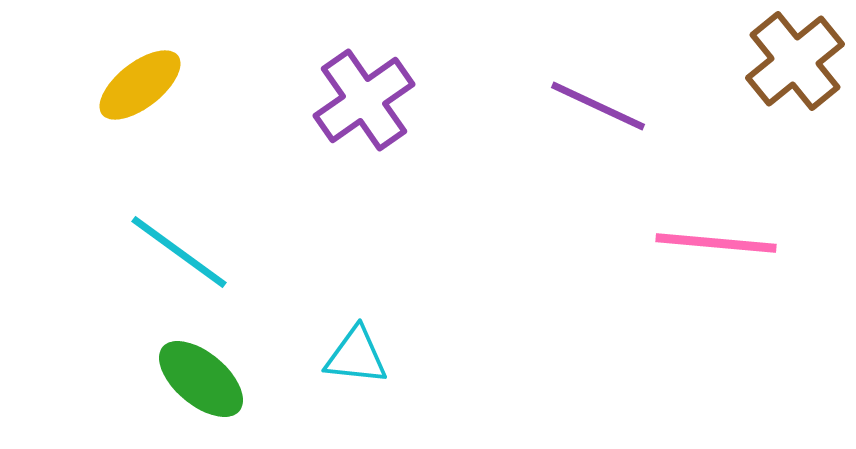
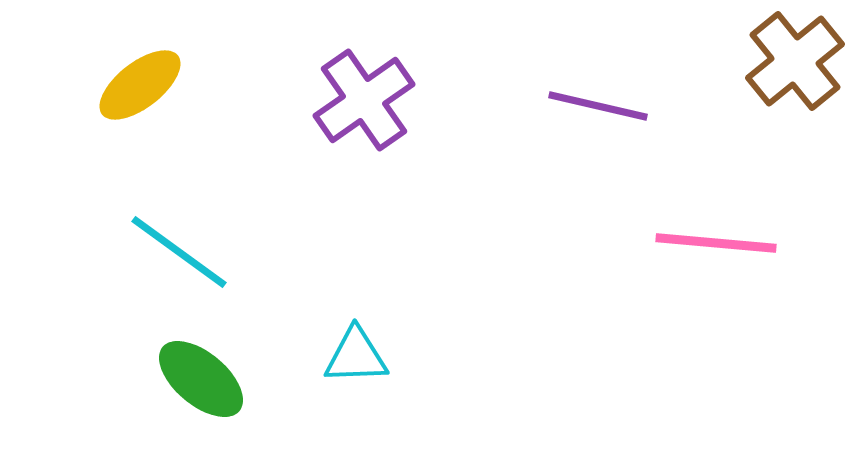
purple line: rotated 12 degrees counterclockwise
cyan triangle: rotated 8 degrees counterclockwise
